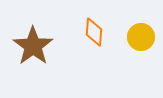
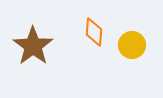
yellow circle: moved 9 px left, 8 px down
